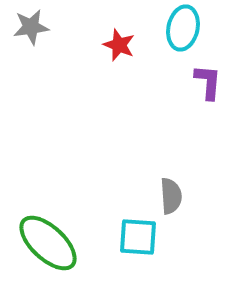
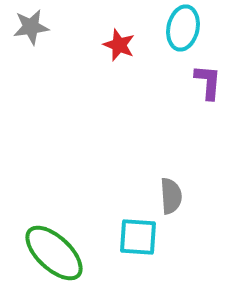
green ellipse: moved 6 px right, 10 px down
